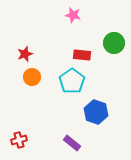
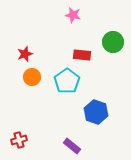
green circle: moved 1 px left, 1 px up
cyan pentagon: moved 5 px left
purple rectangle: moved 3 px down
